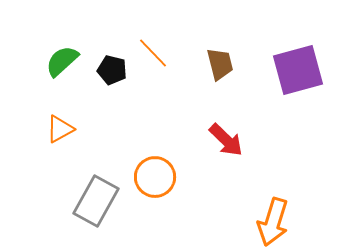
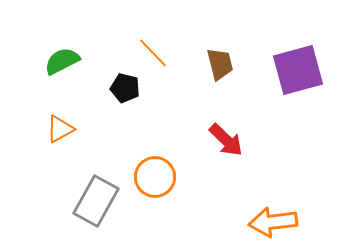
green semicircle: rotated 15 degrees clockwise
black pentagon: moved 13 px right, 18 px down
orange arrow: rotated 66 degrees clockwise
